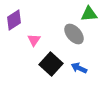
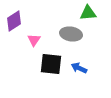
green triangle: moved 1 px left, 1 px up
purple diamond: moved 1 px down
gray ellipse: moved 3 px left; rotated 40 degrees counterclockwise
black square: rotated 35 degrees counterclockwise
